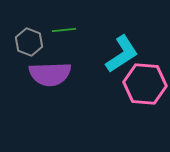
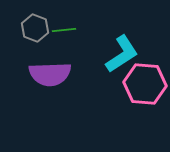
gray hexagon: moved 6 px right, 14 px up
